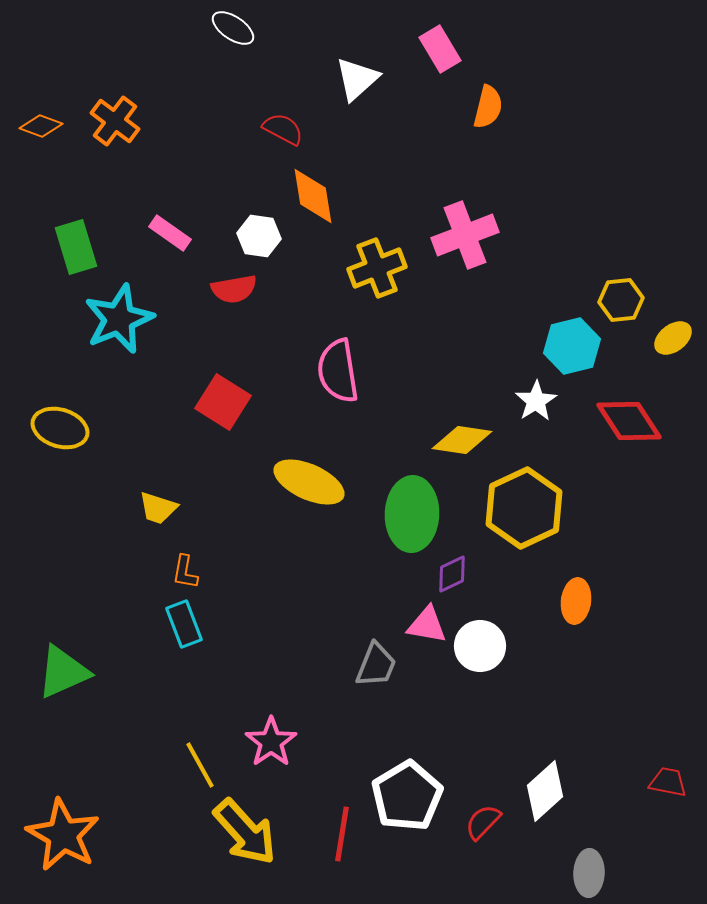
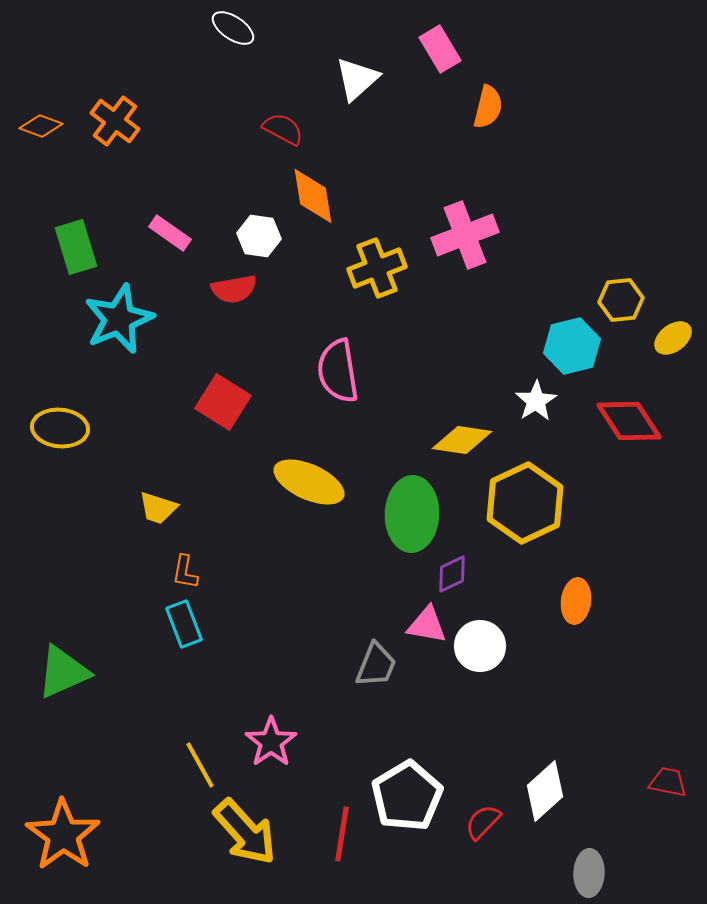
yellow ellipse at (60, 428): rotated 12 degrees counterclockwise
yellow hexagon at (524, 508): moved 1 px right, 5 px up
orange star at (63, 835): rotated 6 degrees clockwise
